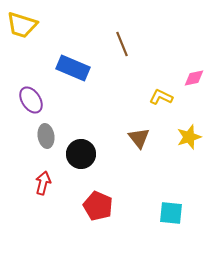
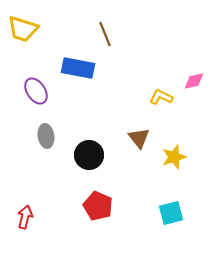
yellow trapezoid: moved 1 px right, 4 px down
brown line: moved 17 px left, 10 px up
blue rectangle: moved 5 px right; rotated 12 degrees counterclockwise
pink diamond: moved 3 px down
purple ellipse: moved 5 px right, 9 px up
yellow star: moved 15 px left, 20 px down
black circle: moved 8 px right, 1 px down
red arrow: moved 18 px left, 34 px down
cyan square: rotated 20 degrees counterclockwise
